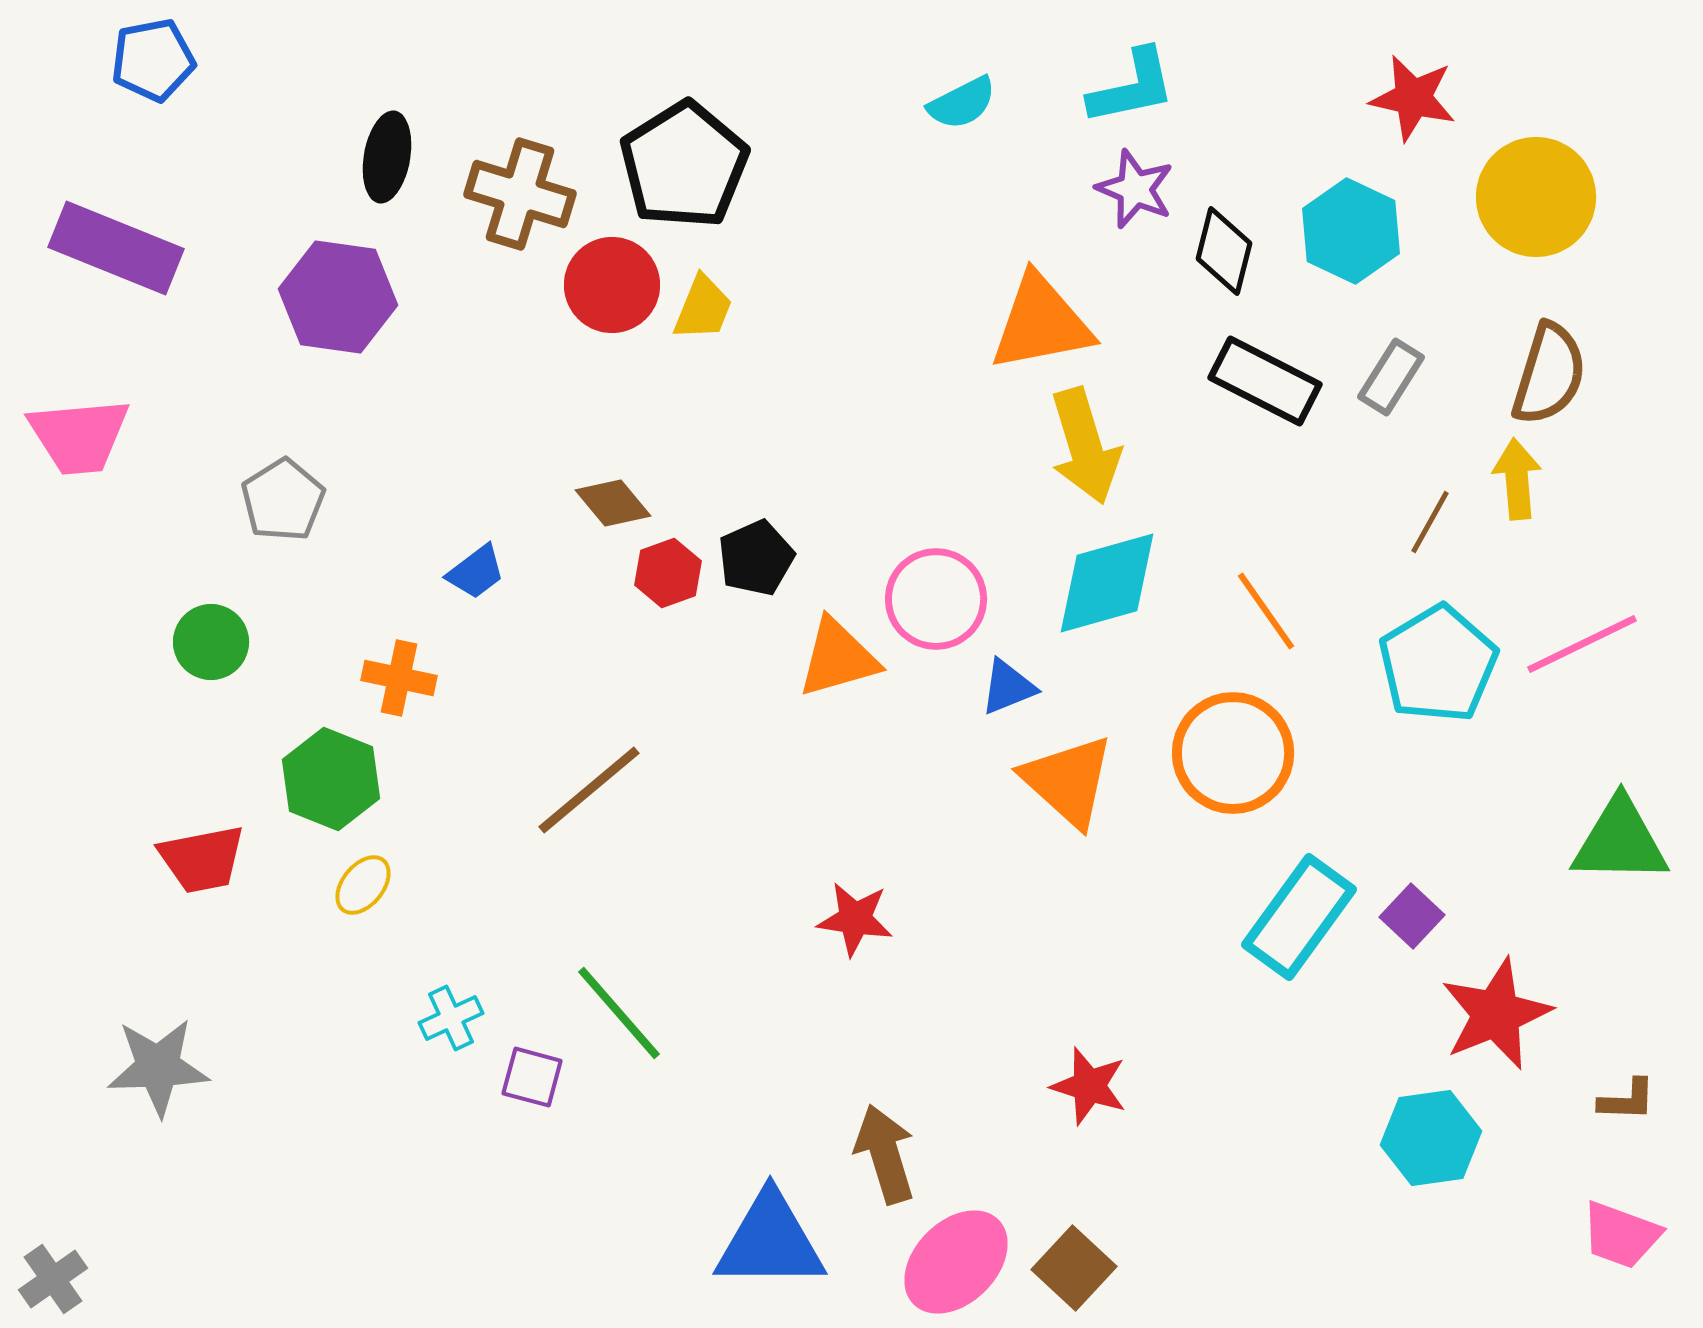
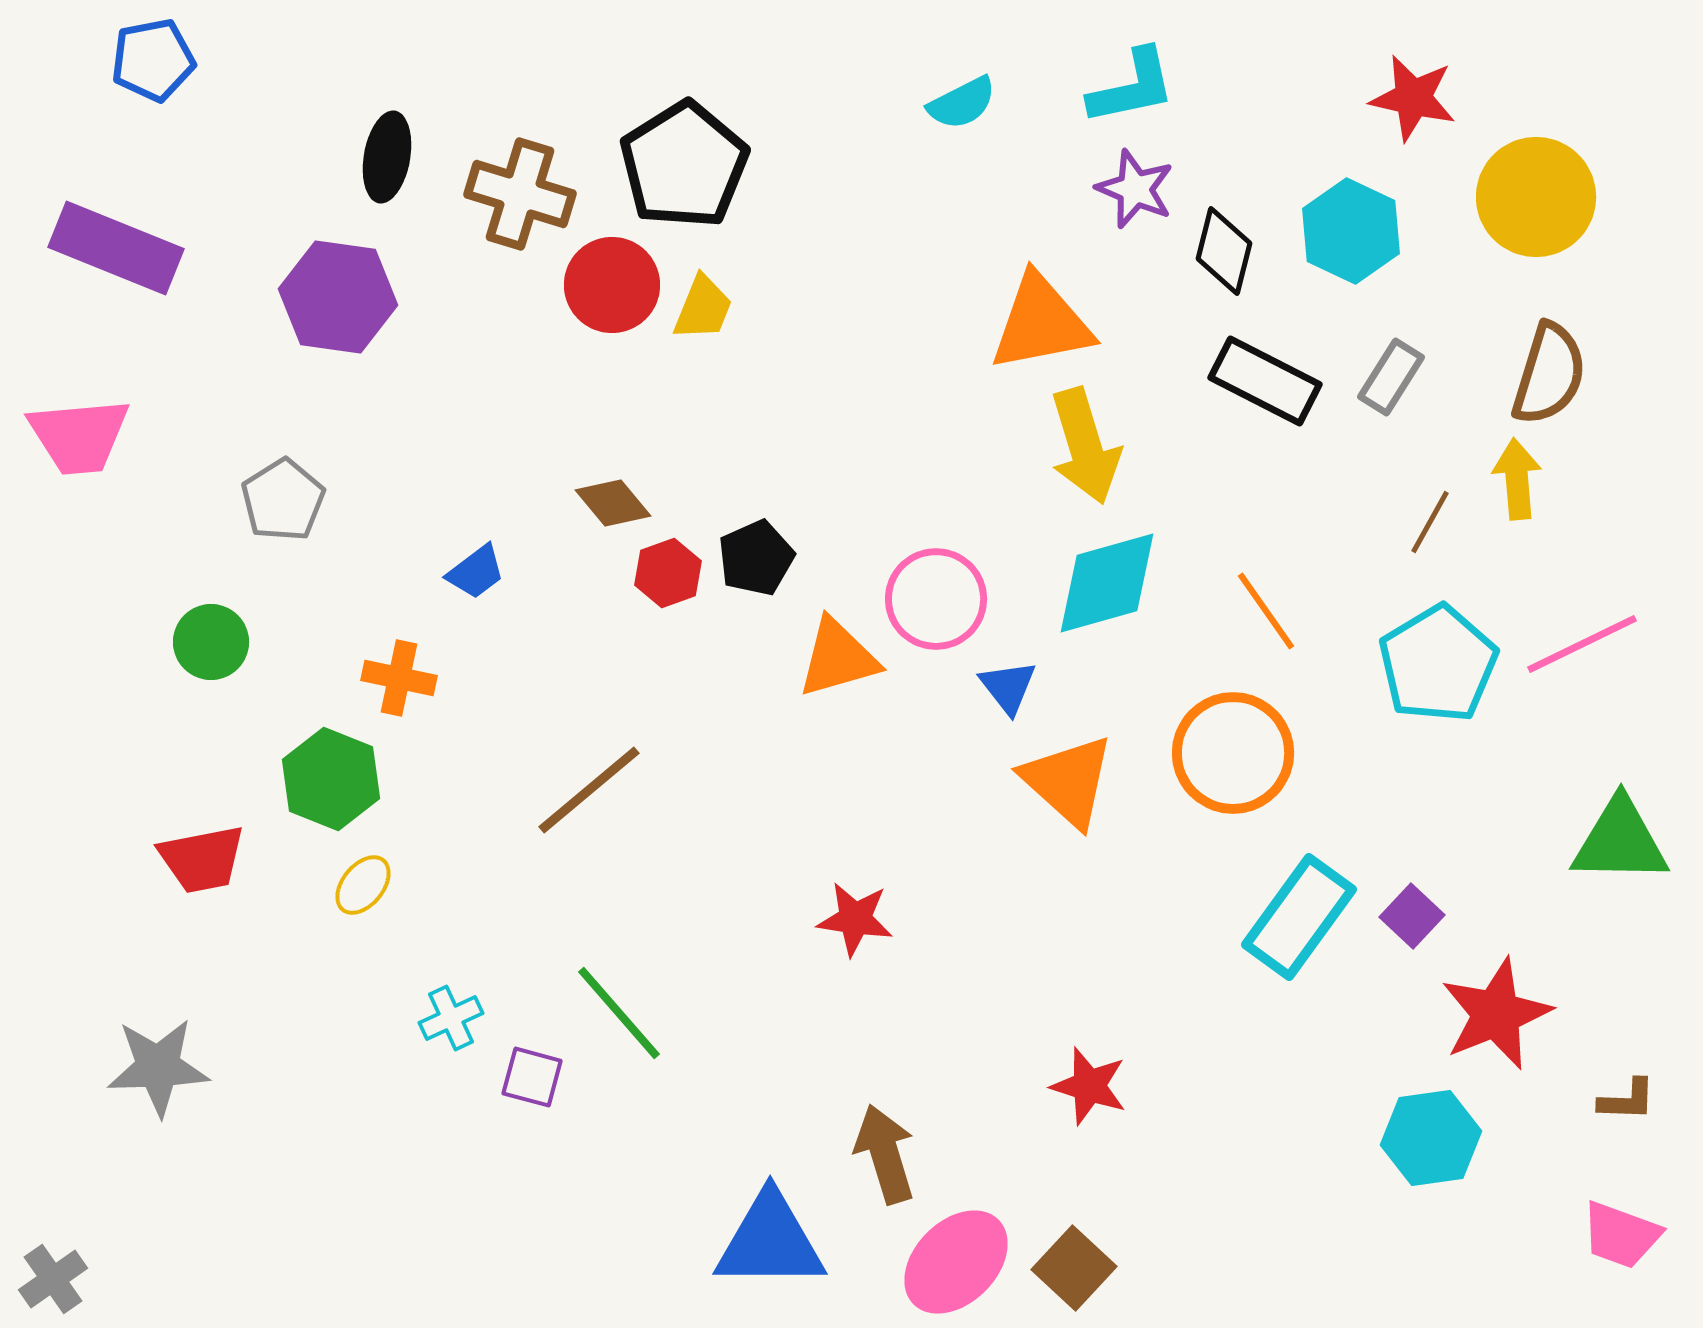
blue triangle at (1008, 687): rotated 46 degrees counterclockwise
